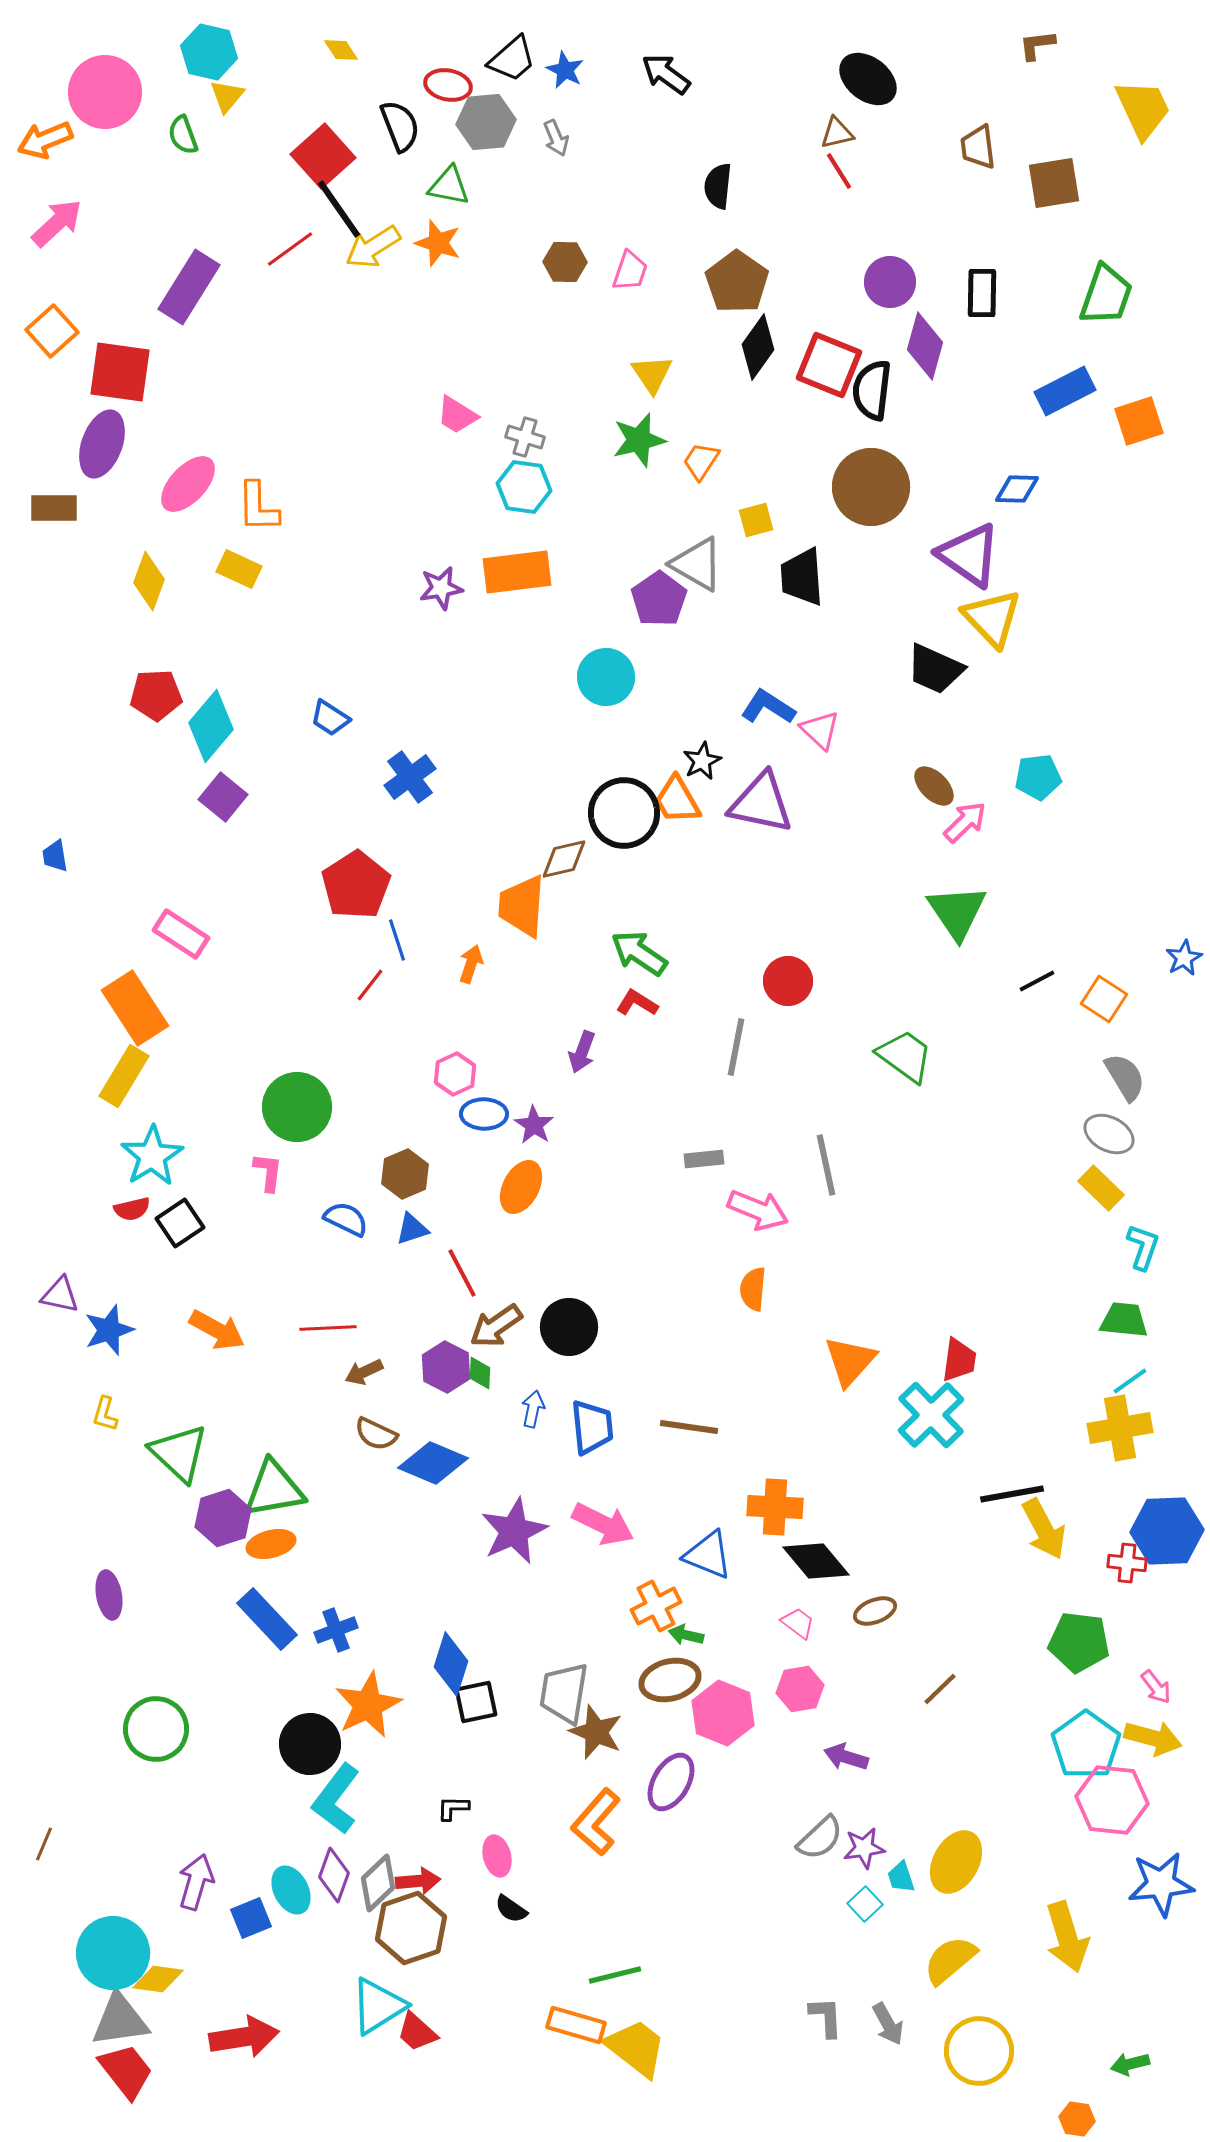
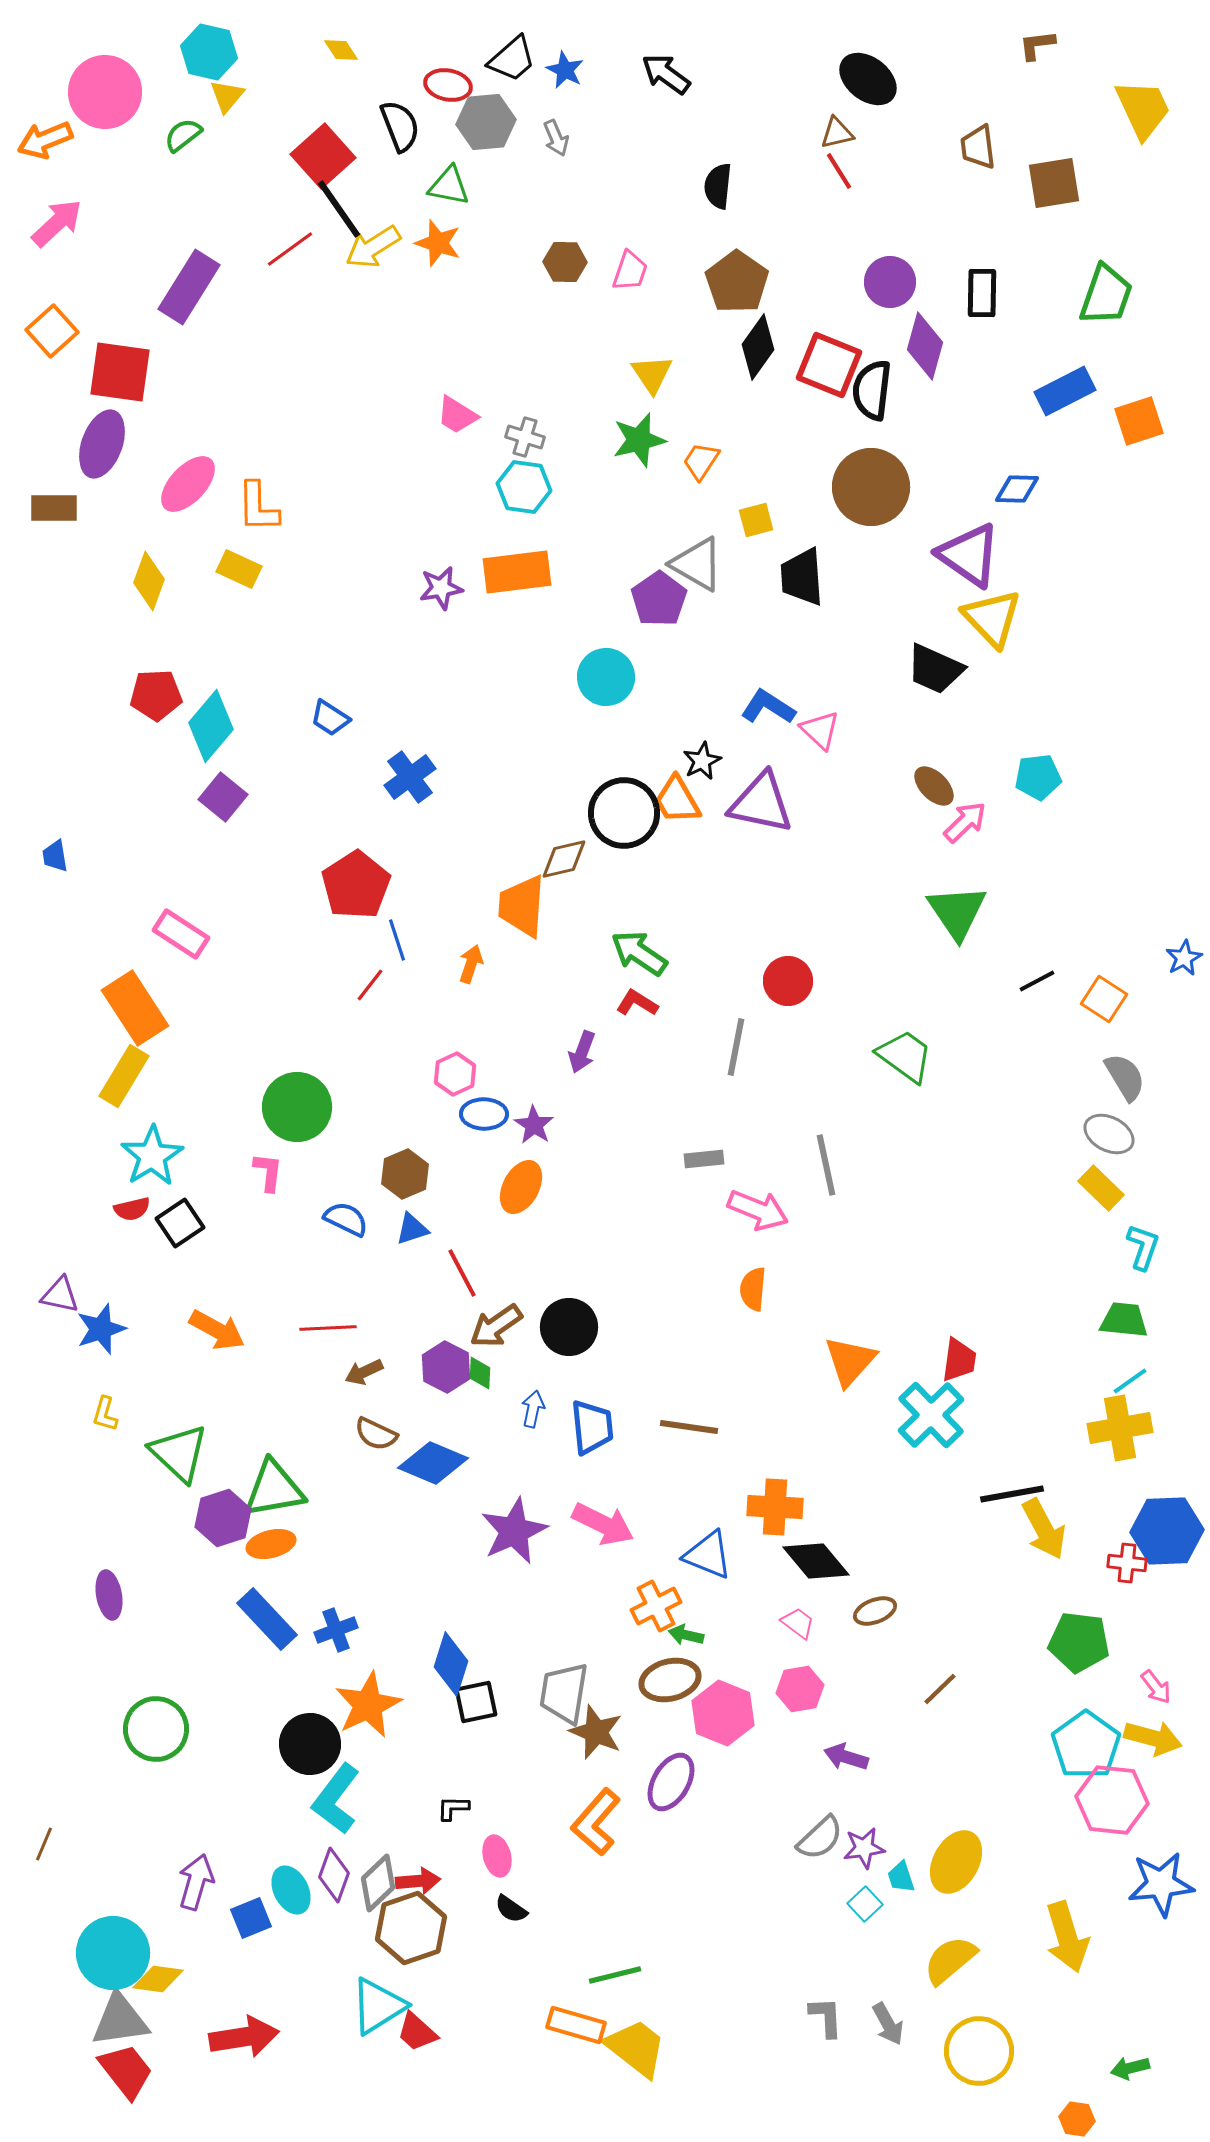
green semicircle at (183, 135): rotated 72 degrees clockwise
blue star at (109, 1330): moved 8 px left, 1 px up
green arrow at (1130, 2064): moved 4 px down
